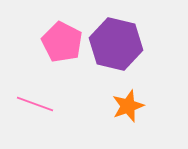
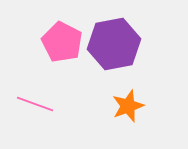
purple hexagon: moved 2 px left; rotated 24 degrees counterclockwise
